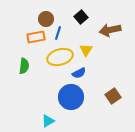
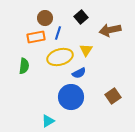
brown circle: moved 1 px left, 1 px up
